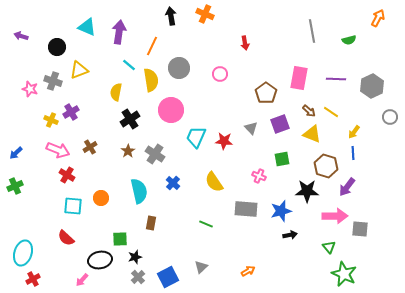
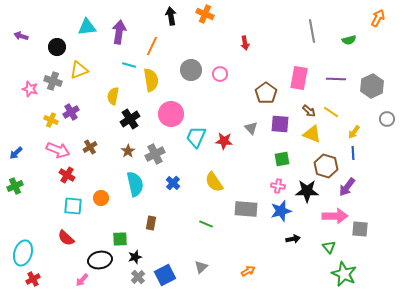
cyan triangle at (87, 27): rotated 30 degrees counterclockwise
cyan line at (129, 65): rotated 24 degrees counterclockwise
gray circle at (179, 68): moved 12 px right, 2 px down
yellow semicircle at (116, 92): moved 3 px left, 4 px down
pink circle at (171, 110): moved 4 px down
gray circle at (390, 117): moved 3 px left, 2 px down
purple square at (280, 124): rotated 24 degrees clockwise
gray cross at (155, 154): rotated 30 degrees clockwise
pink cross at (259, 176): moved 19 px right, 10 px down; rotated 16 degrees counterclockwise
cyan semicircle at (139, 191): moved 4 px left, 7 px up
black arrow at (290, 235): moved 3 px right, 4 px down
blue square at (168, 277): moved 3 px left, 2 px up
